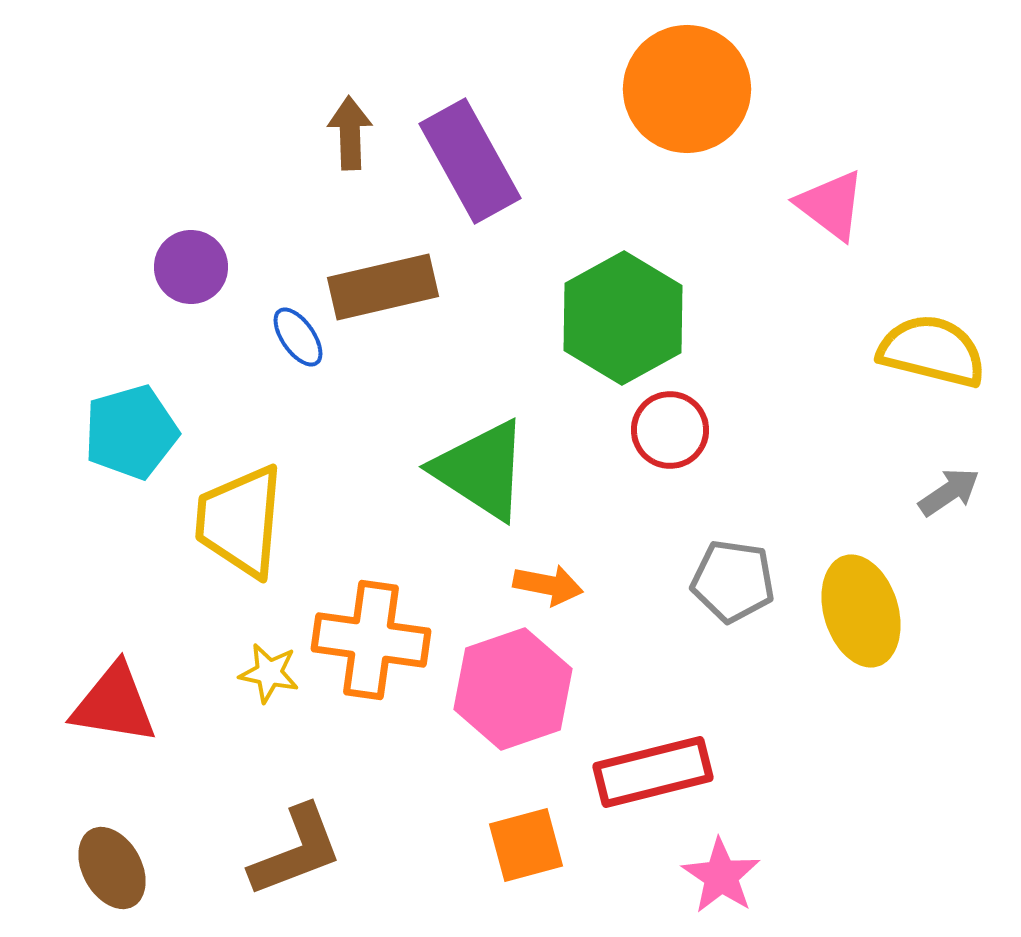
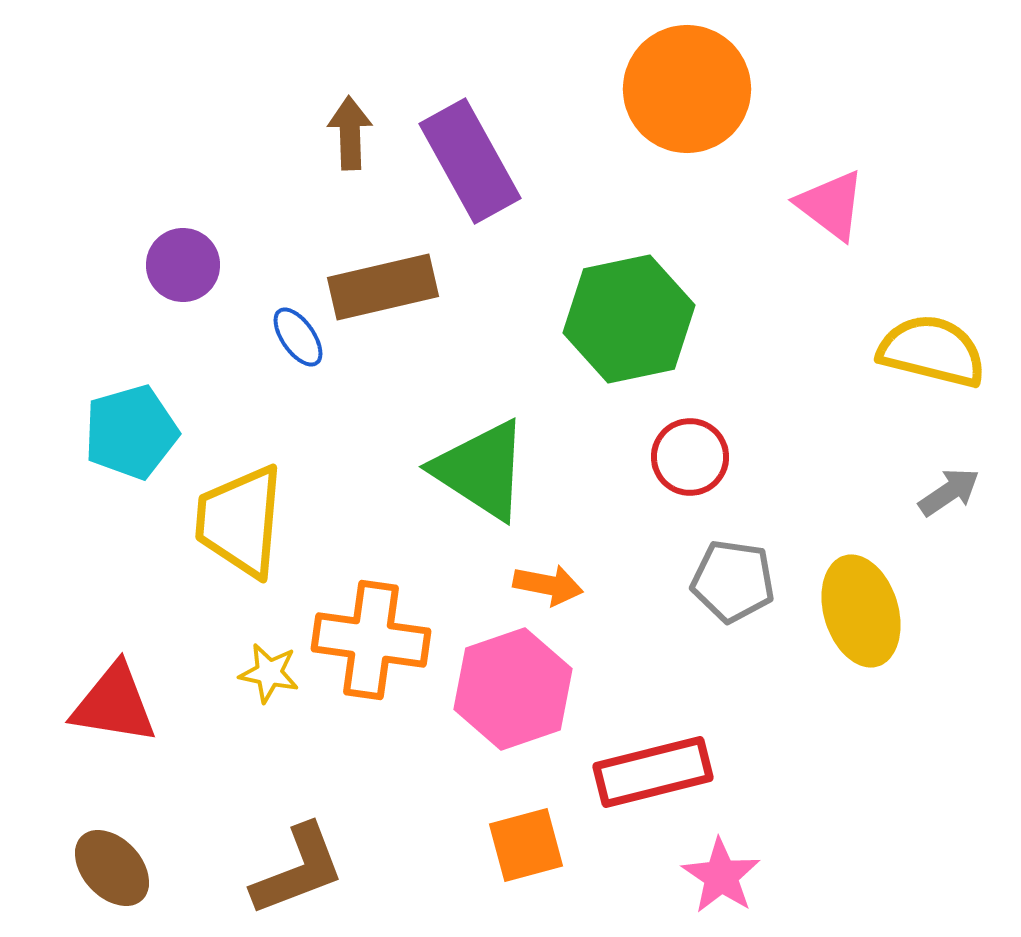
purple circle: moved 8 px left, 2 px up
green hexagon: moved 6 px right, 1 px down; rotated 17 degrees clockwise
red circle: moved 20 px right, 27 px down
brown L-shape: moved 2 px right, 19 px down
brown ellipse: rotated 14 degrees counterclockwise
